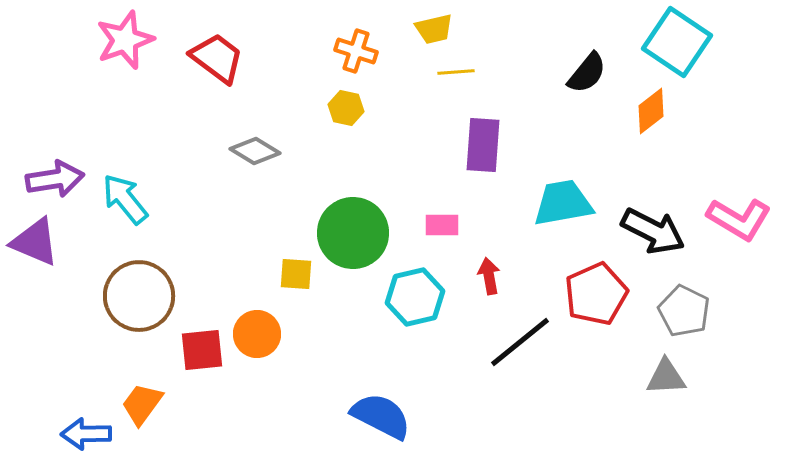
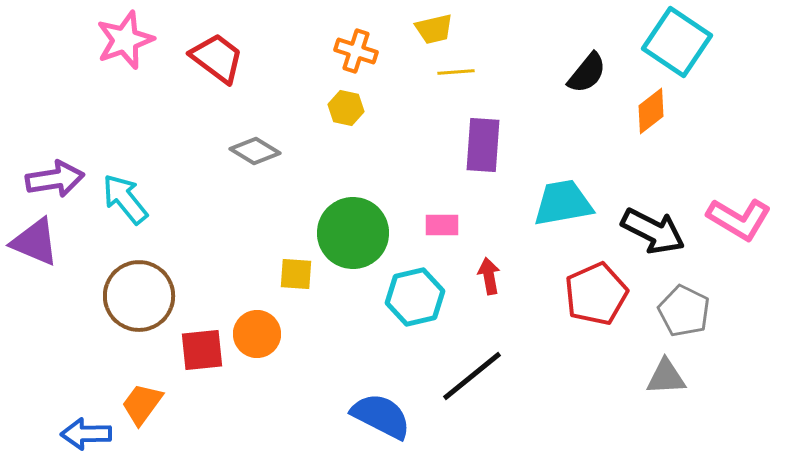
black line: moved 48 px left, 34 px down
